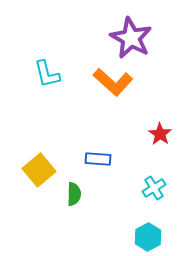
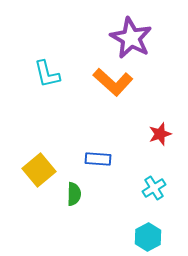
red star: rotated 20 degrees clockwise
